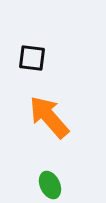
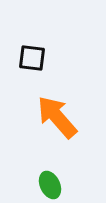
orange arrow: moved 8 px right
